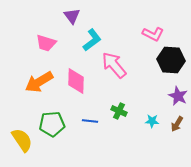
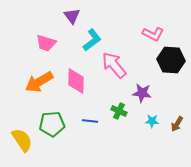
purple star: moved 36 px left, 3 px up; rotated 18 degrees counterclockwise
